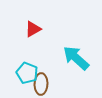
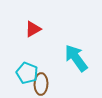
cyan arrow: rotated 12 degrees clockwise
